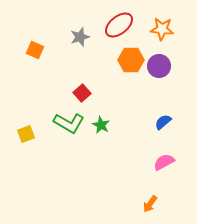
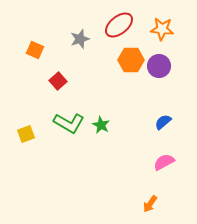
gray star: moved 2 px down
red square: moved 24 px left, 12 px up
